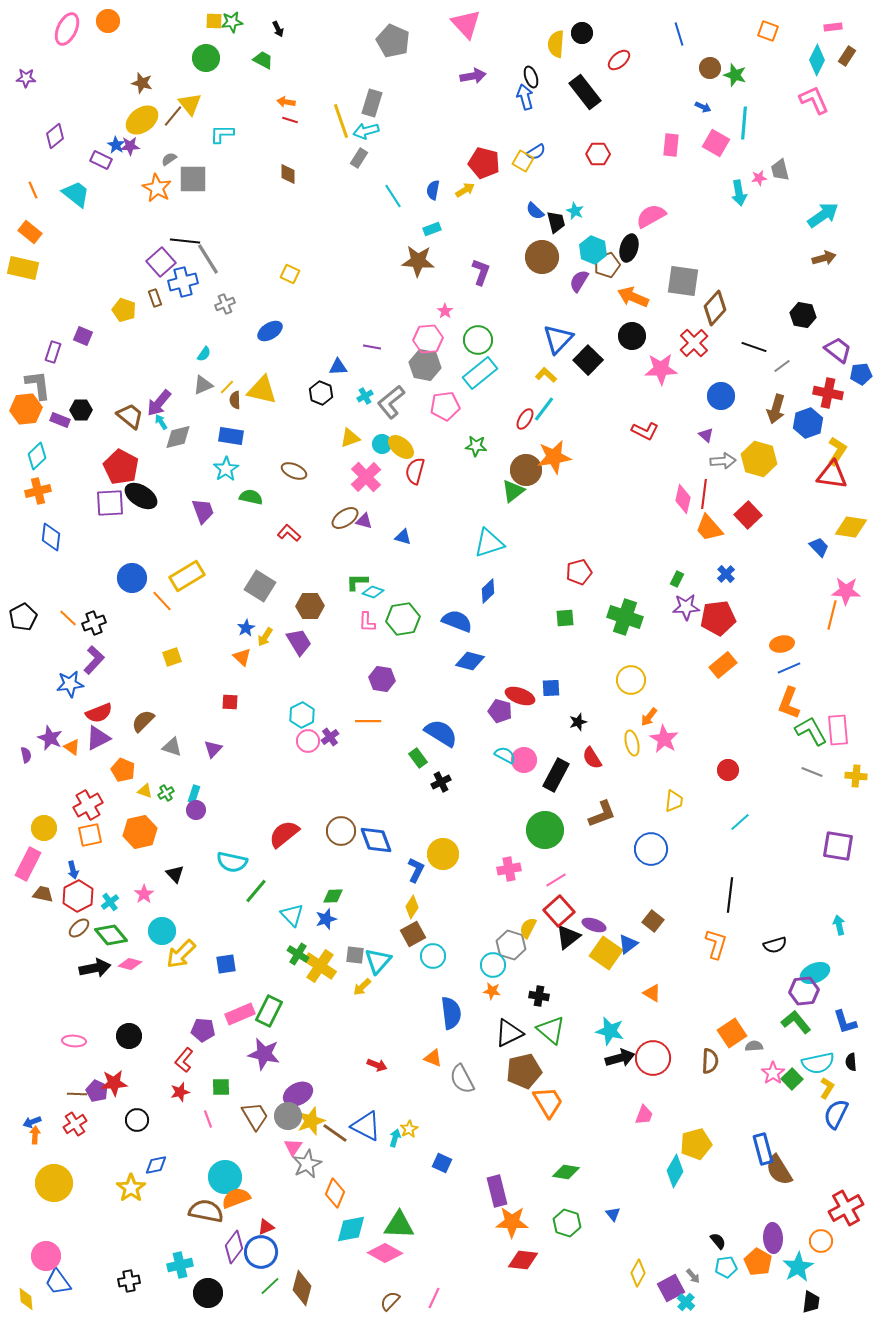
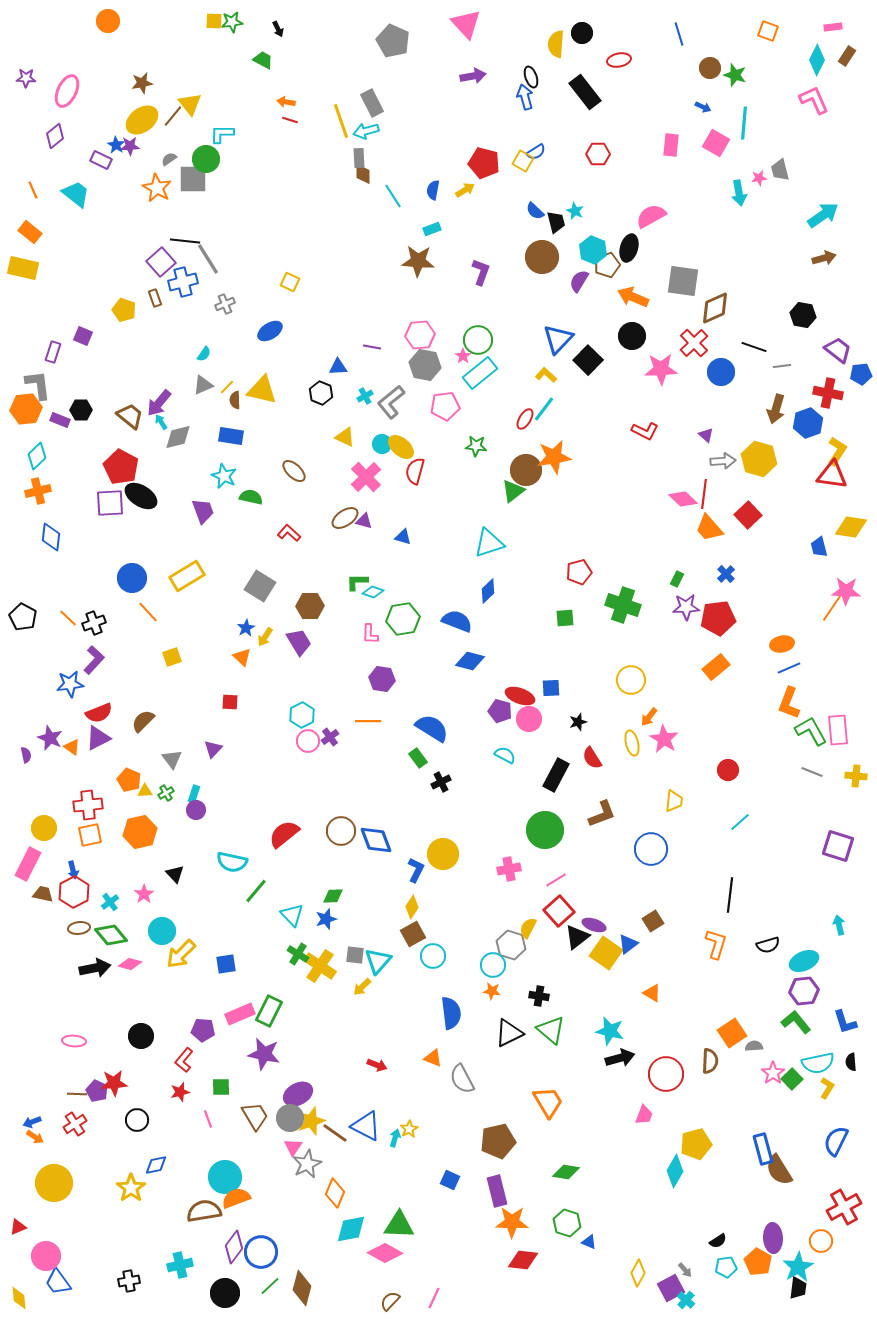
pink ellipse at (67, 29): moved 62 px down
green circle at (206, 58): moved 101 px down
red ellipse at (619, 60): rotated 30 degrees clockwise
brown star at (142, 83): rotated 25 degrees counterclockwise
gray rectangle at (372, 103): rotated 44 degrees counterclockwise
gray rectangle at (359, 158): rotated 36 degrees counterclockwise
brown diamond at (288, 174): moved 75 px right
yellow square at (290, 274): moved 8 px down
brown diamond at (715, 308): rotated 24 degrees clockwise
pink star at (445, 311): moved 18 px right, 45 px down
pink hexagon at (428, 339): moved 8 px left, 4 px up
gray line at (782, 366): rotated 30 degrees clockwise
blue circle at (721, 396): moved 24 px up
yellow triangle at (350, 438): moved 5 px left, 1 px up; rotated 45 degrees clockwise
cyan star at (226, 469): moved 2 px left, 7 px down; rotated 15 degrees counterclockwise
brown ellipse at (294, 471): rotated 20 degrees clockwise
pink diamond at (683, 499): rotated 60 degrees counterclockwise
blue trapezoid at (819, 547): rotated 150 degrees counterclockwise
orange line at (162, 601): moved 14 px left, 11 px down
orange line at (832, 615): moved 7 px up; rotated 20 degrees clockwise
black pentagon at (23, 617): rotated 16 degrees counterclockwise
green cross at (625, 617): moved 2 px left, 12 px up
pink L-shape at (367, 622): moved 3 px right, 12 px down
orange rectangle at (723, 665): moved 7 px left, 2 px down
blue semicircle at (441, 733): moved 9 px left, 5 px up
gray triangle at (172, 747): moved 12 px down; rotated 35 degrees clockwise
pink circle at (524, 760): moved 5 px right, 41 px up
orange pentagon at (123, 770): moved 6 px right, 10 px down
yellow triangle at (145, 791): rotated 21 degrees counterclockwise
red cross at (88, 805): rotated 24 degrees clockwise
purple square at (838, 846): rotated 8 degrees clockwise
red hexagon at (78, 896): moved 4 px left, 4 px up
brown square at (653, 921): rotated 20 degrees clockwise
brown ellipse at (79, 928): rotated 35 degrees clockwise
black triangle at (568, 937): moved 9 px right
black semicircle at (775, 945): moved 7 px left
cyan ellipse at (815, 973): moved 11 px left, 12 px up
black circle at (129, 1036): moved 12 px right
red circle at (653, 1058): moved 13 px right, 16 px down
brown pentagon at (524, 1071): moved 26 px left, 70 px down
blue semicircle at (836, 1114): moved 27 px down
gray circle at (288, 1116): moved 2 px right, 2 px down
orange arrow at (35, 1135): moved 2 px down; rotated 120 degrees clockwise
blue square at (442, 1163): moved 8 px right, 17 px down
red cross at (846, 1208): moved 2 px left, 1 px up
brown semicircle at (206, 1211): moved 2 px left; rotated 20 degrees counterclockwise
blue triangle at (613, 1214): moved 24 px left, 28 px down; rotated 28 degrees counterclockwise
red triangle at (266, 1227): moved 248 px left
black semicircle at (718, 1241): rotated 96 degrees clockwise
gray arrow at (693, 1276): moved 8 px left, 6 px up
black circle at (208, 1293): moved 17 px right
yellow diamond at (26, 1299): moved 7 px left, 1 px up
cyan cross at (686, 1302): moved 2 px up
black trapezoid at (811, 1302): moved 13 px left, 14 px up
